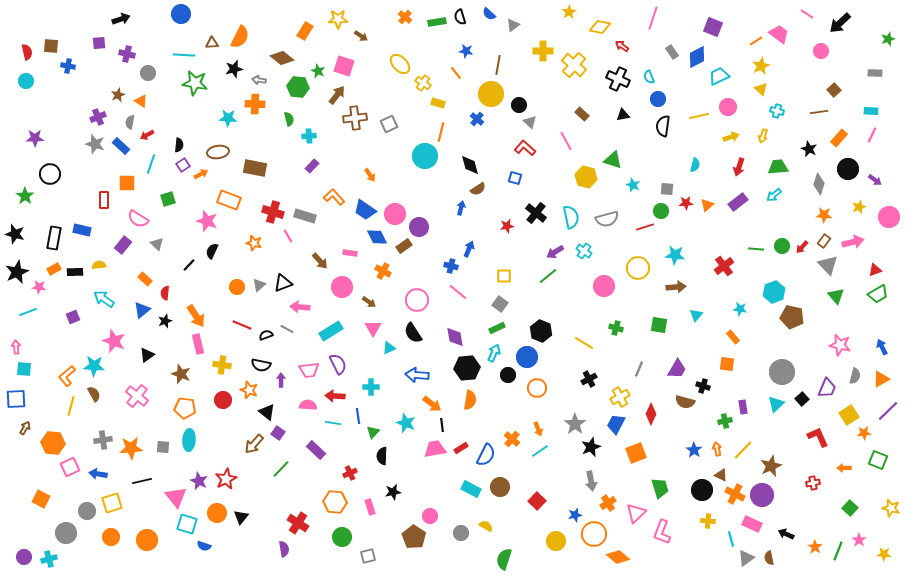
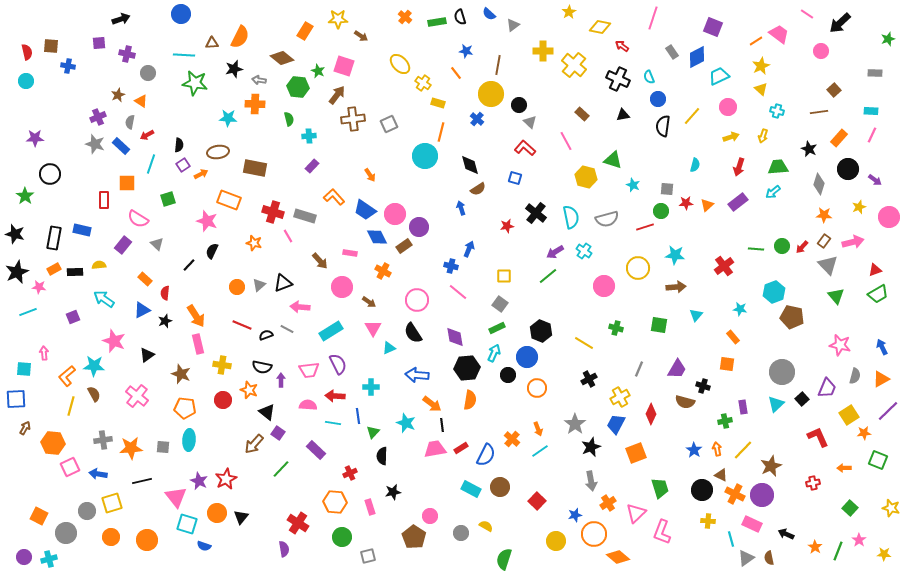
yellow line at (699, 116): moved 7 px left; rotated 36 degrees counterclockwise
brown cross at (355, 118): moved 2 px left, 1 px down
cyan arrow at (774, 195): moved 1 px left, 3 px up
blue arrow at (461, 208): rotated 32 degrees counterclockwise
blue triangle at (142, 310): rotated 12 degrees clockwise
pink arrow at (16, 347): moved 28 px right, 6 px down
black semicircle at (261, 365): moved 1 px right, 2 px down
orange square at (41, 499): moved 2 px left, 17 px down
